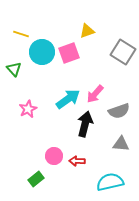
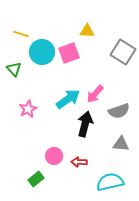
yellow triangle: rotated 21 degrees clockwise
red arrow: moved 2 px right, 1 px down
